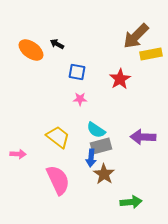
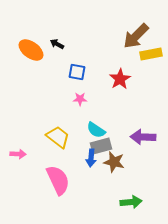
brown star: moved 10 px right, 12 px up; rotated 20 degrees counterclockwise
